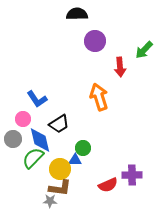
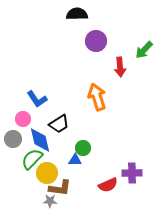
purple circle: moved 1 px right
orange arrow: moved 2 px left
green semicircle: moved 1 px left, 1 px down
yellow circle: moved 13 px left, 4 px down
purple cross: moved 2 px up
